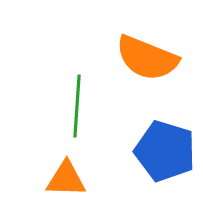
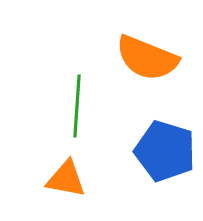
orange triangle: rotated 9 degrees clockwise
